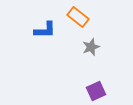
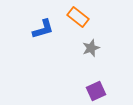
blue L-shape: moved 2 px left, 1 px up; rotated 15 degrees counterclockwise
gray star: moved 1 px down
